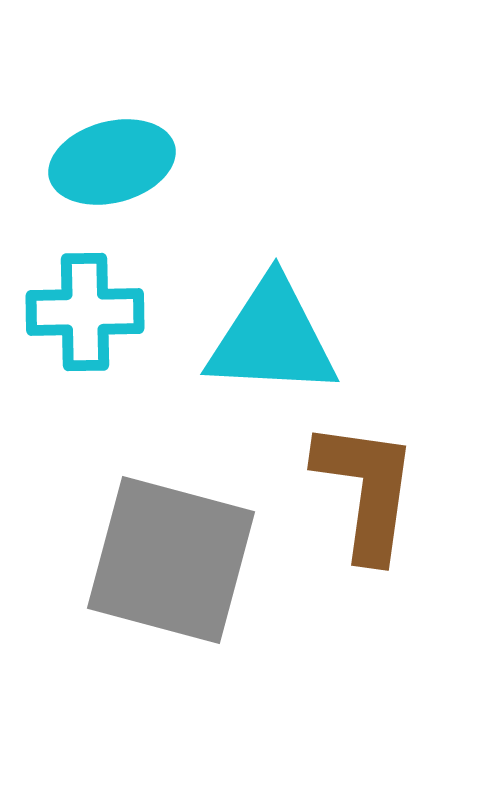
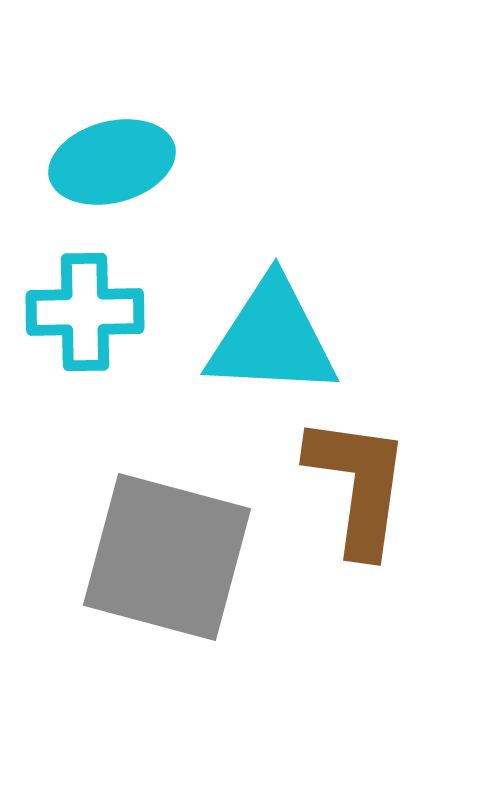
brown L-shape: moved 8 px left, 5 px up
gray square: moved 4 px left, 3 px up
